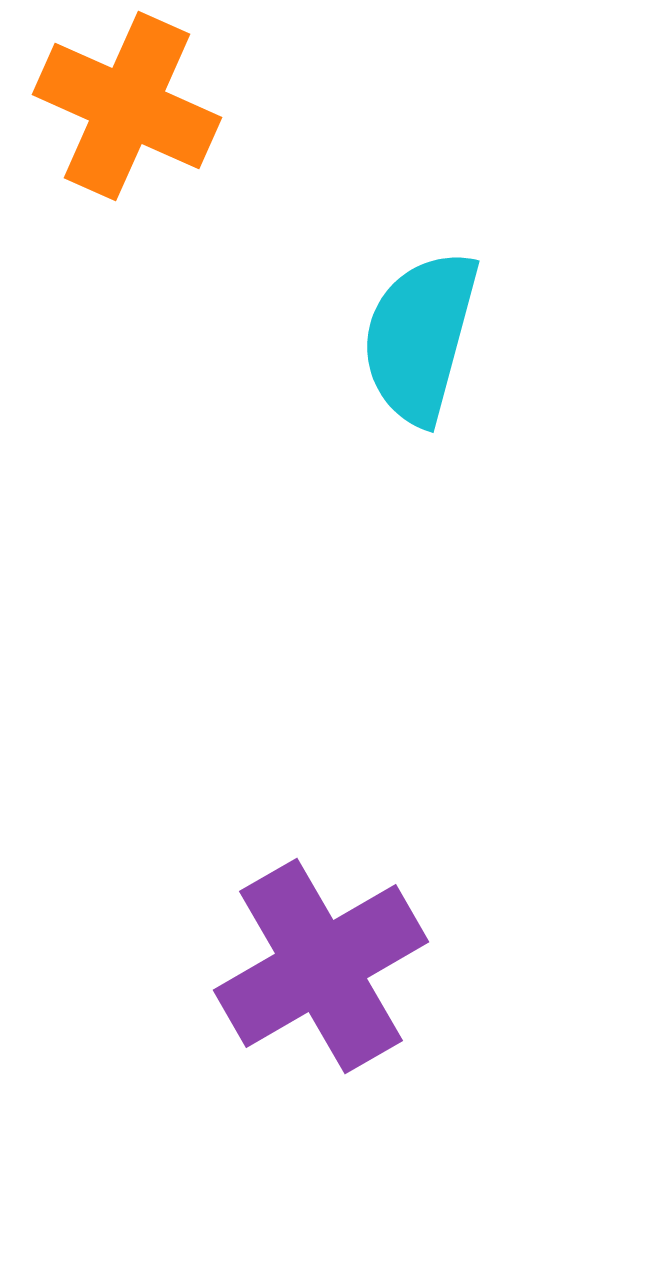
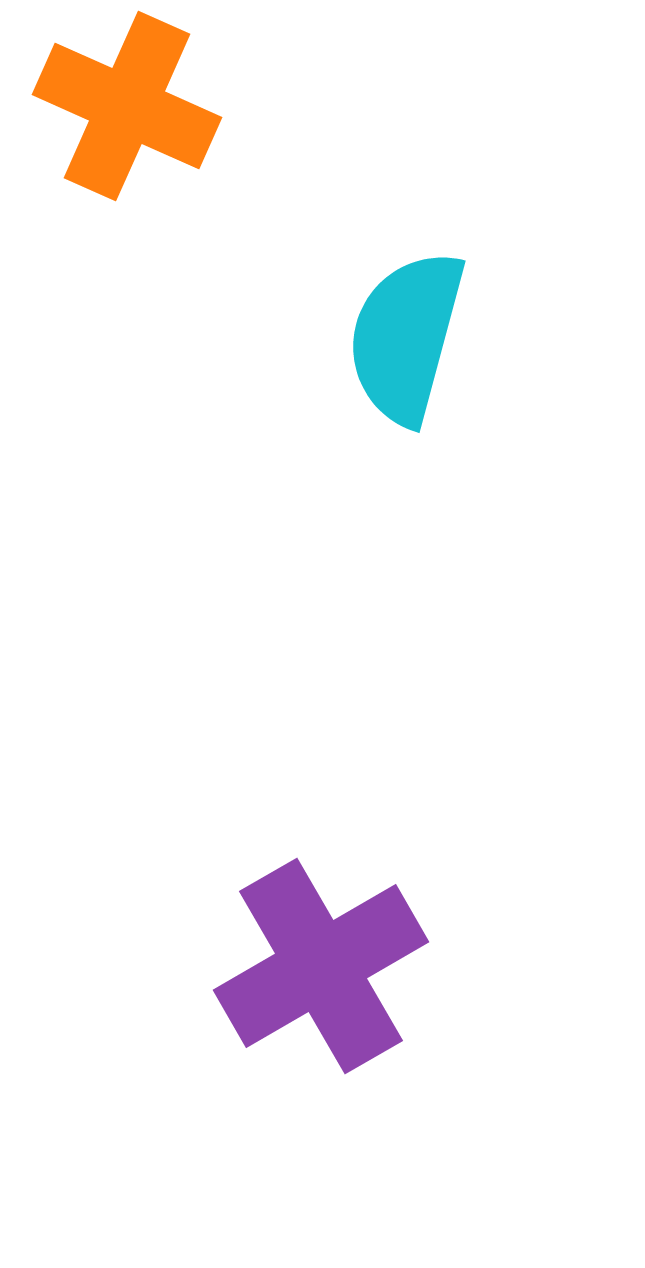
cyan semicircle: moved 14 px left
